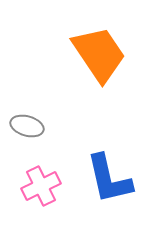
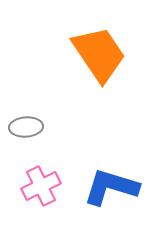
gray ellipse: moved 1 px left, 1 px down; rotated 20 degrees counterclockwise
blue L-shape: moved 2 px right, 8 px down; rotated 120 degrees clockwise
